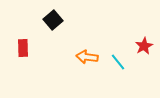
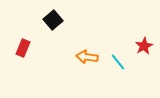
red rectangle: rotated 24 degrees clockwise
